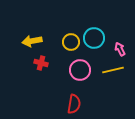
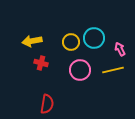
red semicircle: moved 27 px left
